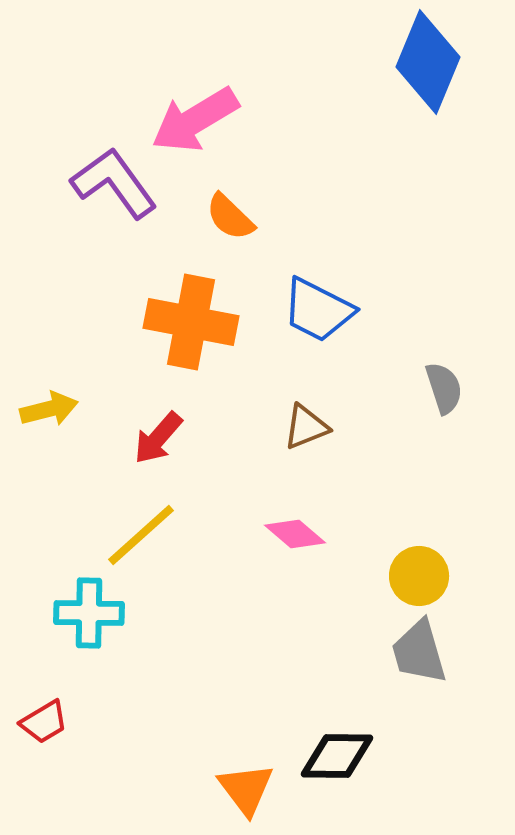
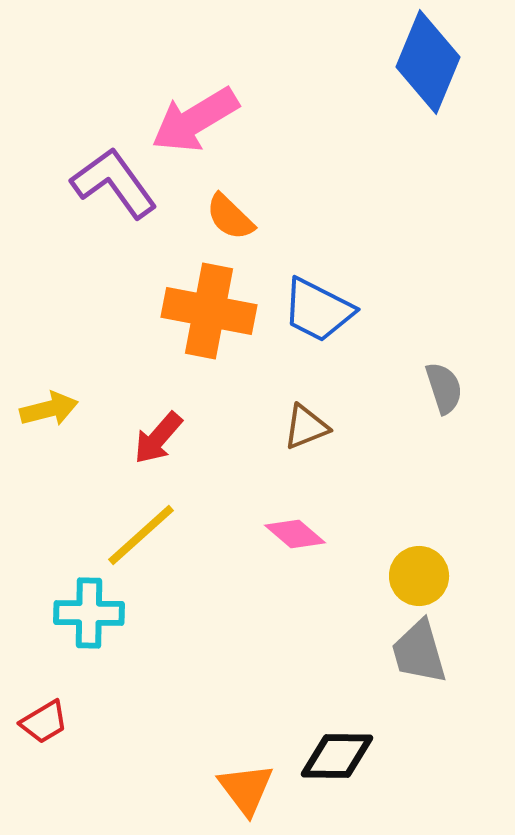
orange cross: moved 18 px right, 11 px up
